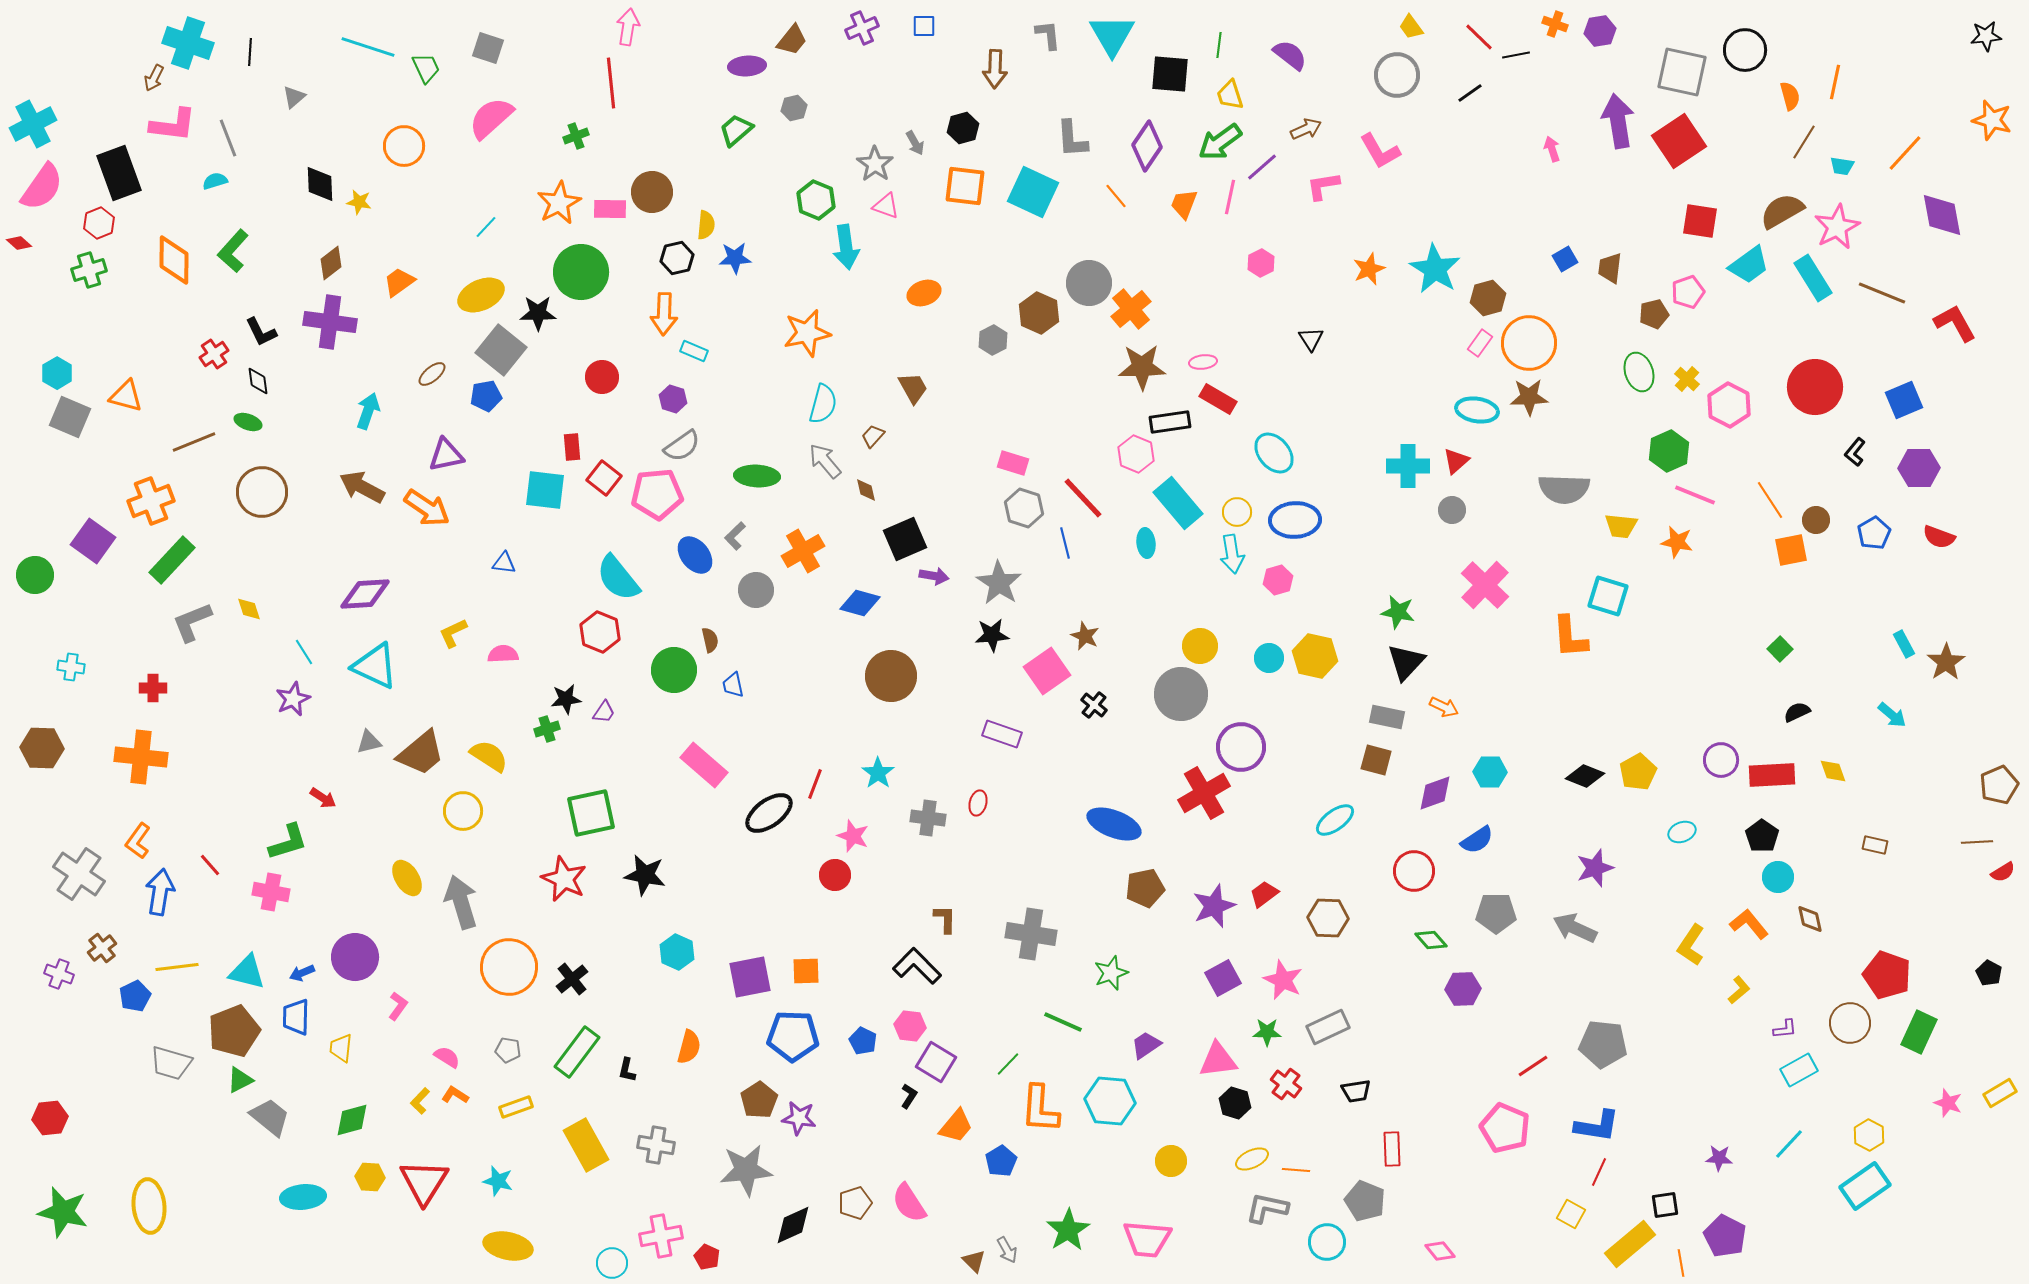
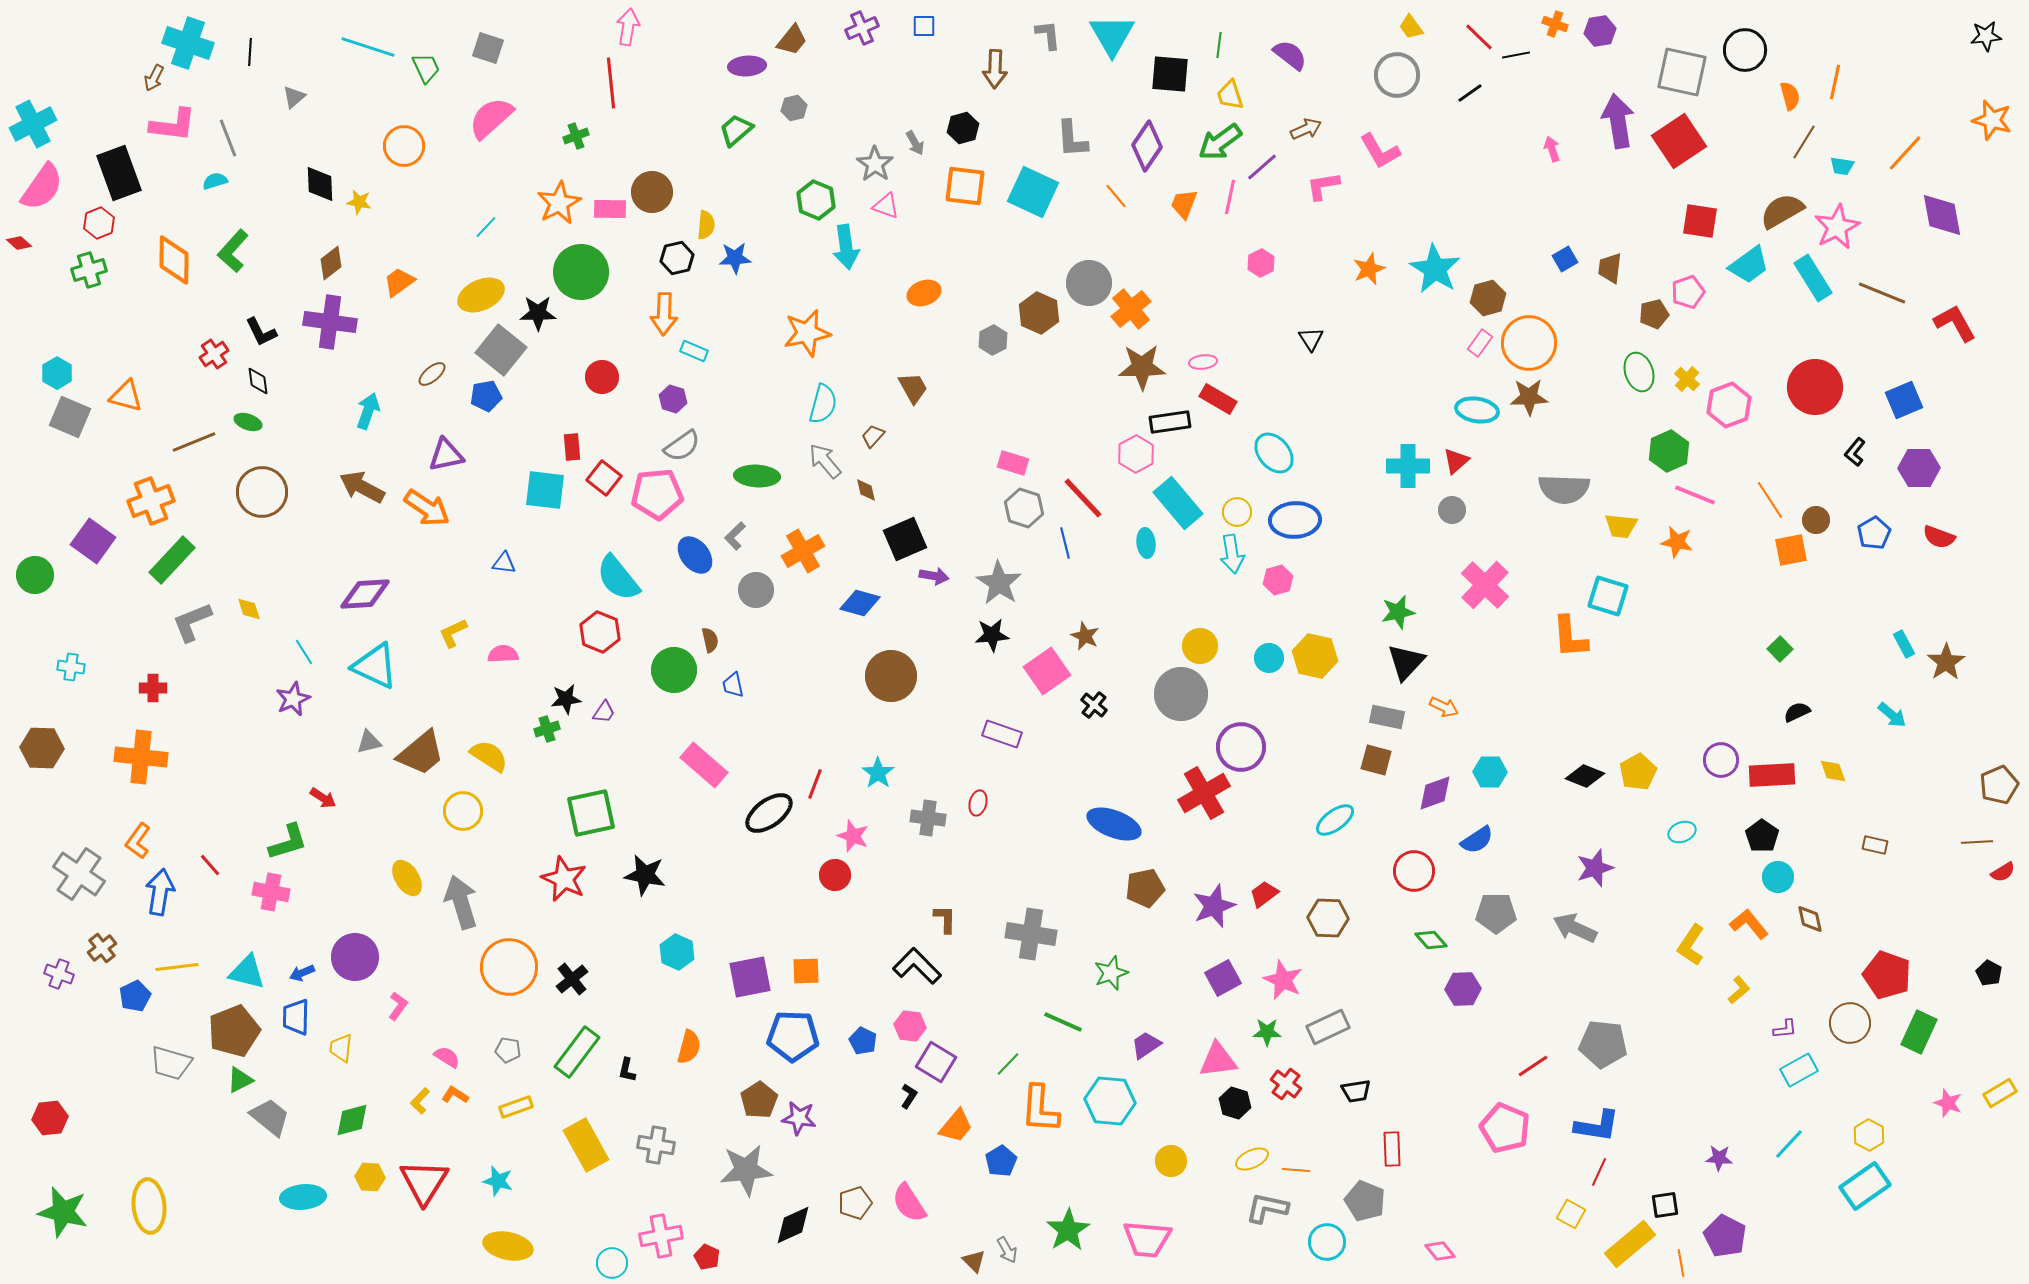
pink hexagon at (1729, 405): rotated 12 degrees clockwise
pink hexagon at (1136, 454): rotated 9 degrees clockwise
green star at (1398, 612): rotated 24 degrees counterclockwise
